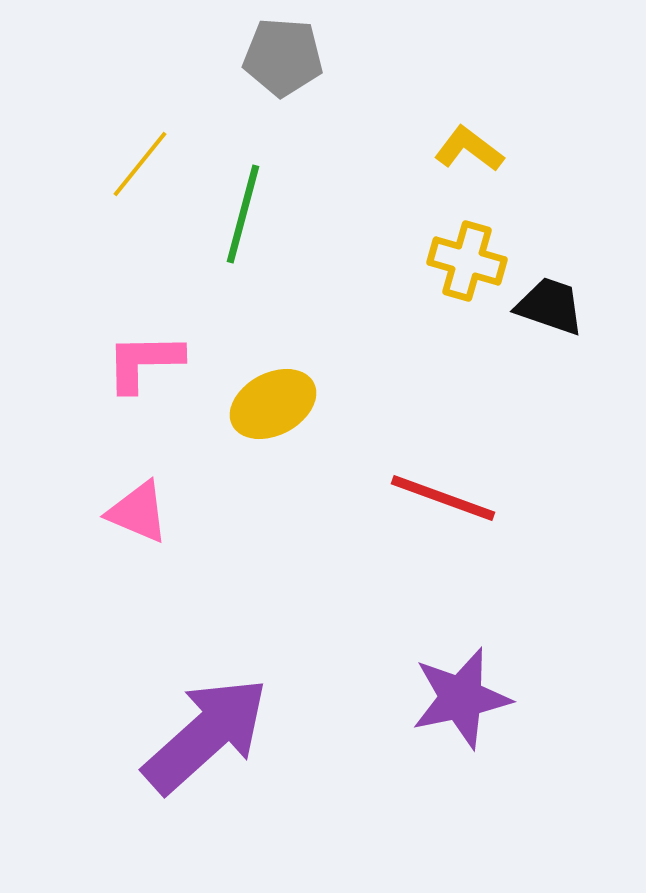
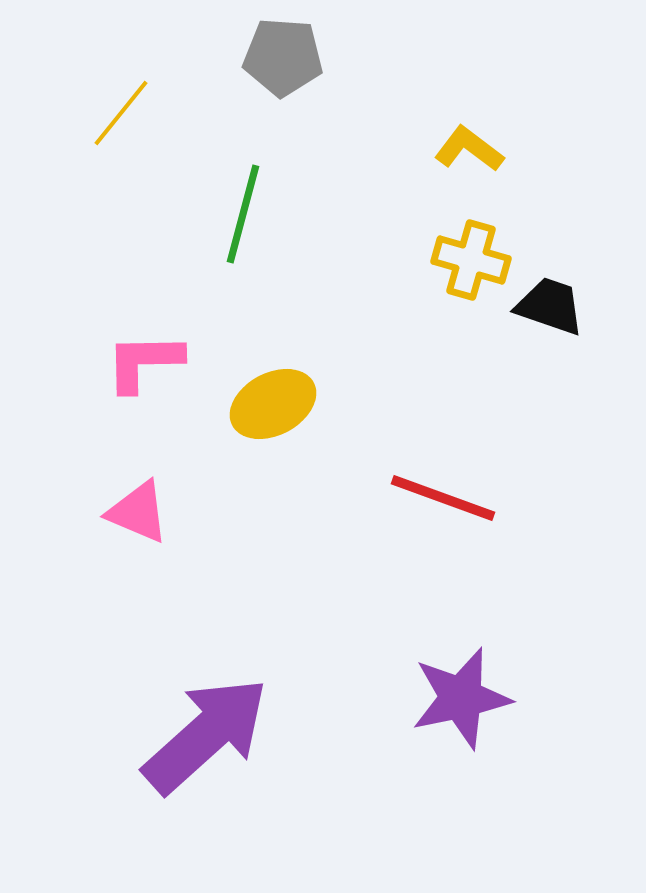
yellow line: moved 19 px left, 51 px up
yellow cross: moved 4 px right, 1 px up
